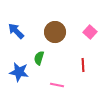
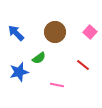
blue arrow: moved 2 px down
green semicircle: rotated 144 degrees counterclockwise
red line: rotated 48 degrees counterclockwise
blue star: rotated 24 degrees counterclockwise
